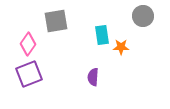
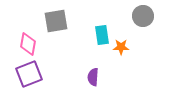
pink diamond: rotated 25 degrees counterclockwise
